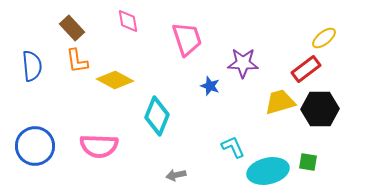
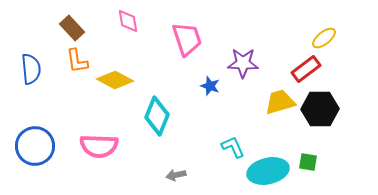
blue semicircle: moved 1 px left, 3 px down
